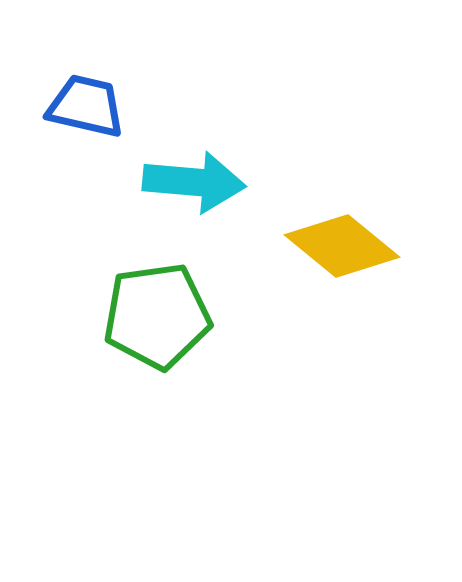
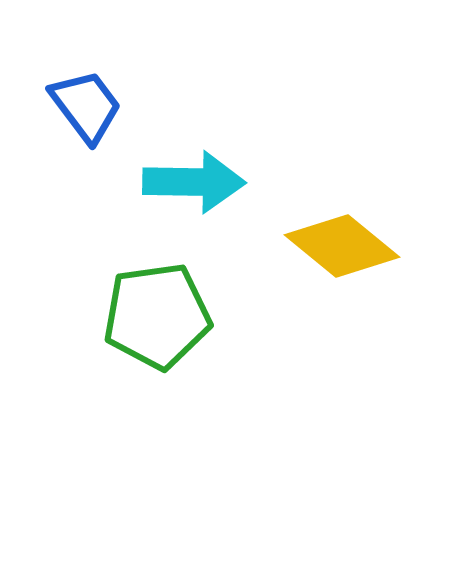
blue trapezoid: rotated 40 degrees clockwise
cyan arrow: rotated 4 degrees counterclockwise
